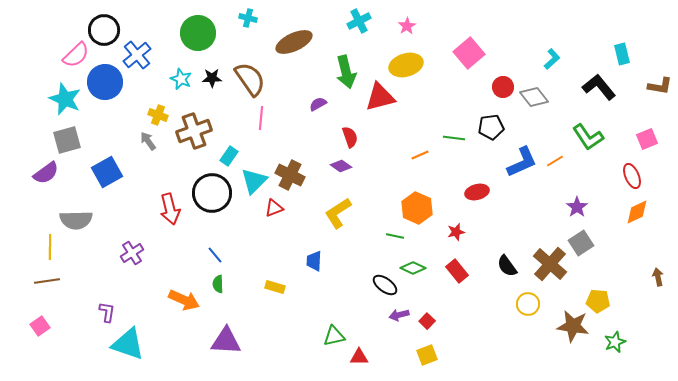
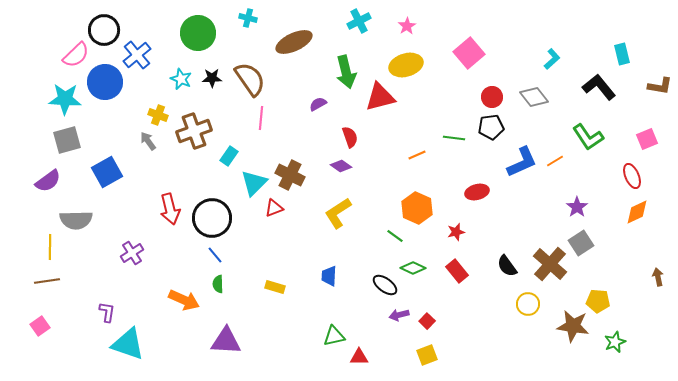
red circle at (503, 87): moved 11 px left, 10 px down
cyan star at (65, 99): rotated 20 degrees counterclockwise
orange line at (420, 155): moved 3 px left
purple semicircle at (46, 173): moved 2 px right, 8 px down
cyan triangle at (254, 181): moved 2 px down
black circle at (212, 193): moved 25 px down
green line at (395, 236): rotated 24 degrees clockwise
blue trapezoid at (314, 261): moved 15 px right, 15 px down
